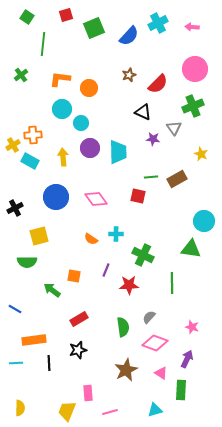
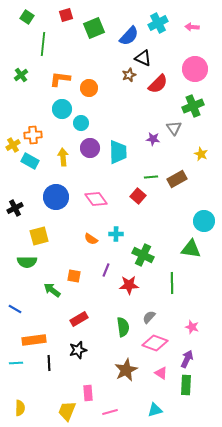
black triangle at (143, 112): moved 54 px up
red square at (138, 196): rotated 28 degrees clockwise
green rectangle at (181, 390): moved 5 px right, 5 px up
